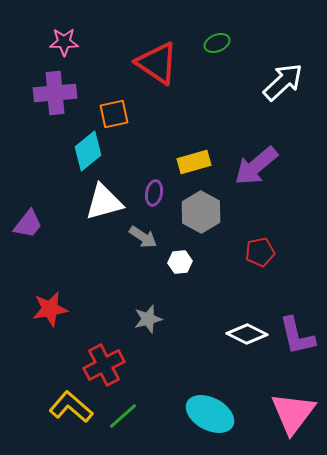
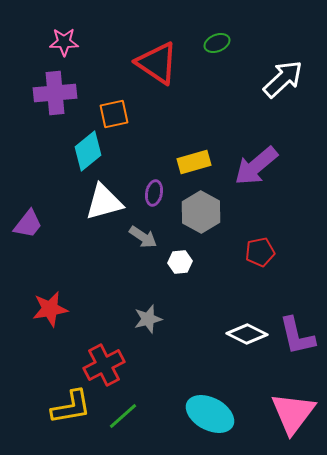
white arrow: moved 3 px up
yellow L-shape: rotated 129 degrees clockwise
